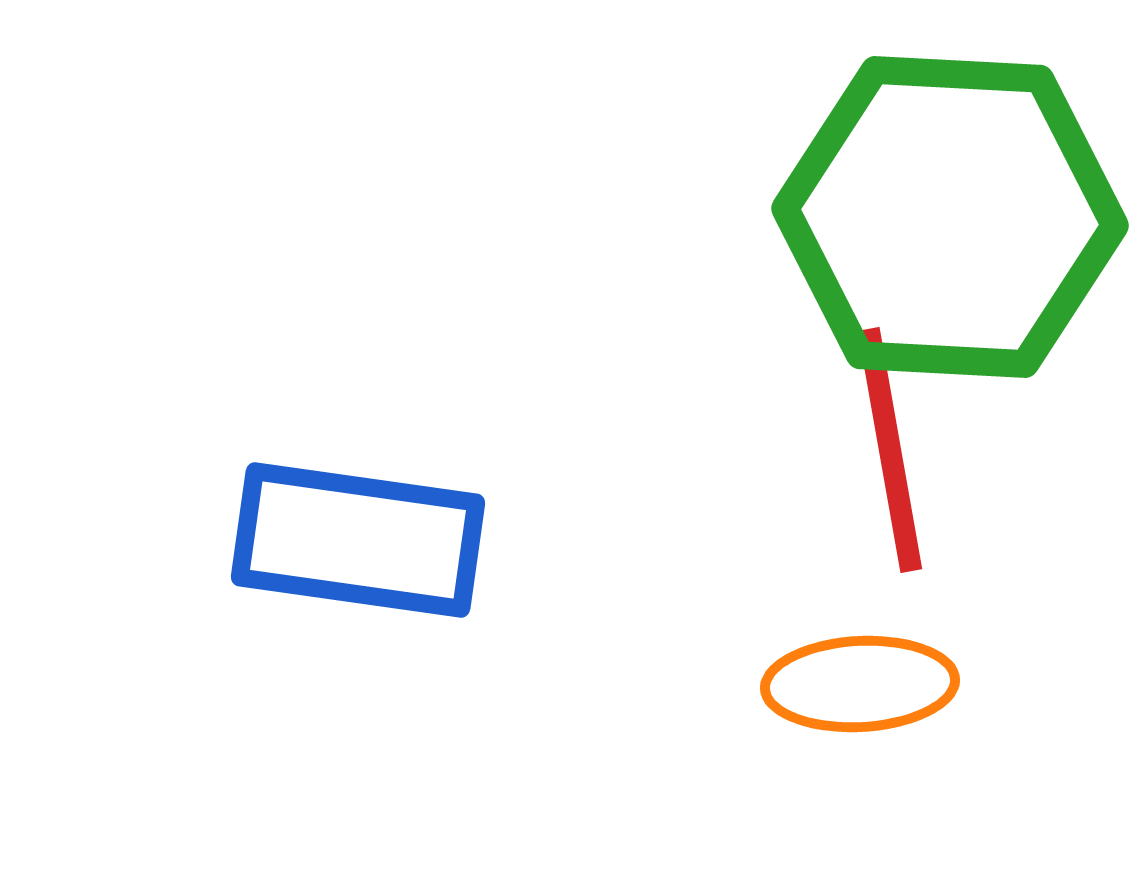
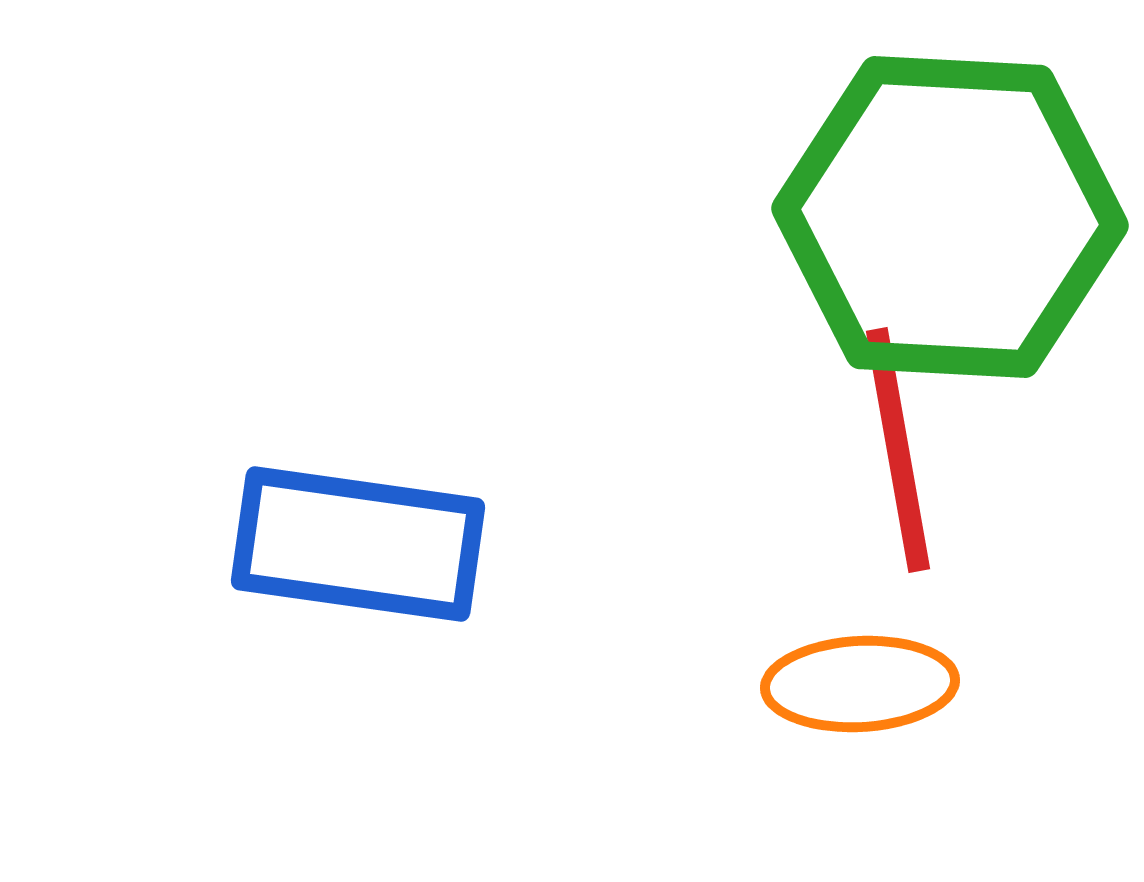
red line: moved 8 px right
blue rectangle: moved 4 px down
